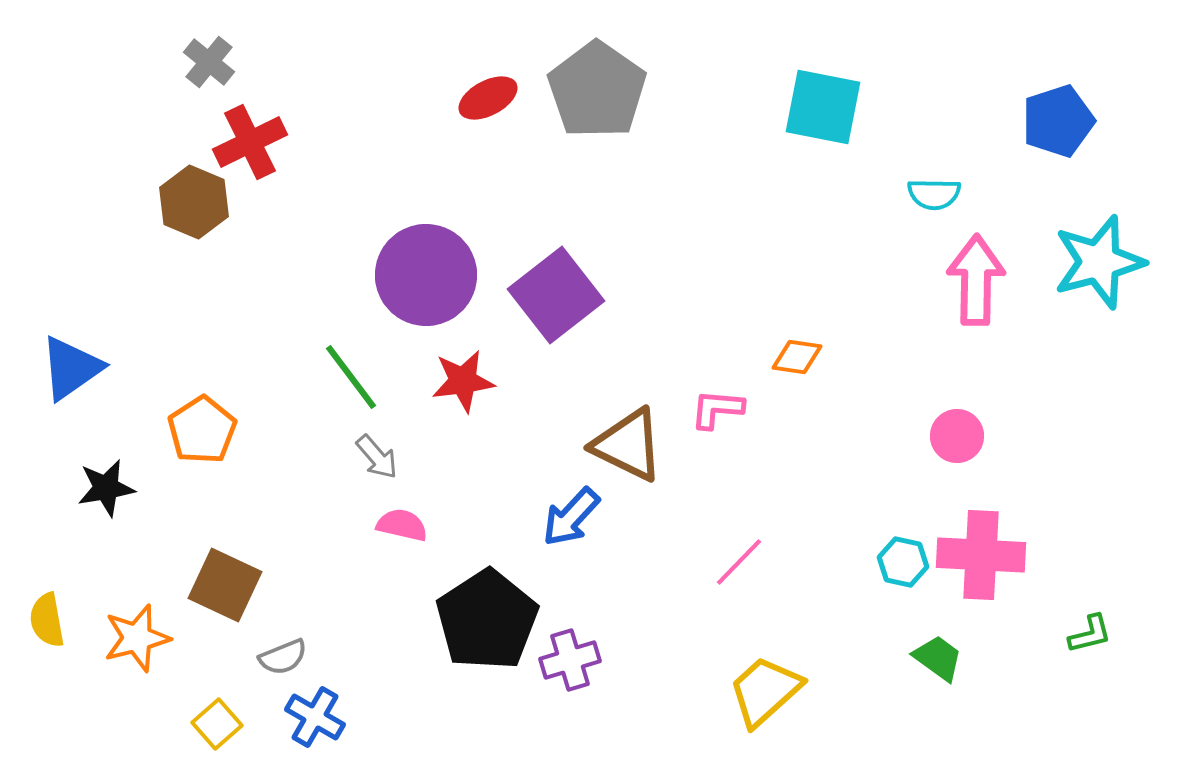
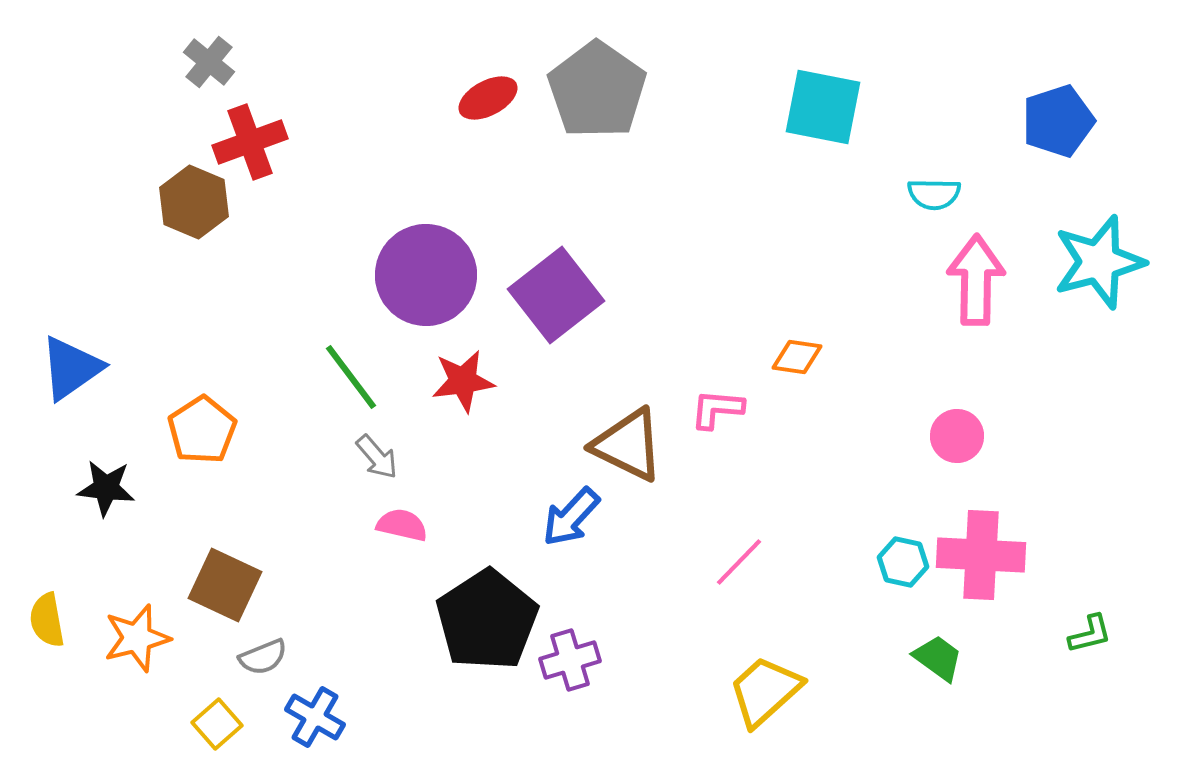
red cross: rotated 6 degrees clockwise
black star: rotated 16 degrees clockwise
gray semicircle: moved 20 px left
